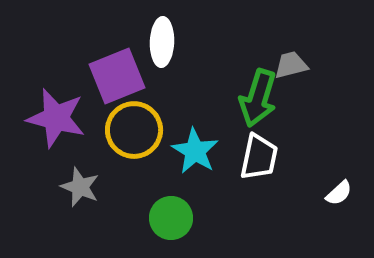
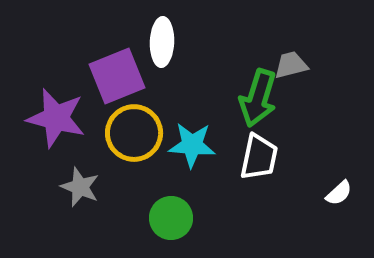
yellow circle: moved 3 px down
cyan star: moved 3 px left, 6 px up; rotated 27 degrees counterclockwise
